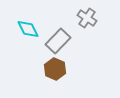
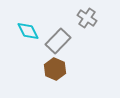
cyan diamond: moved 2 px down
